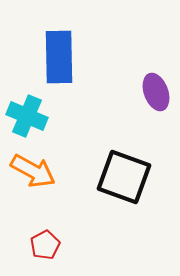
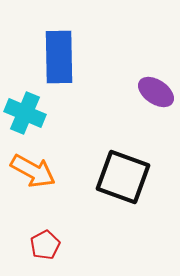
purple ellipse: rotated 36 degrees counterclockwise
cyan cross: moved 2 px left, 3 px up
black square: moved 1 px left
